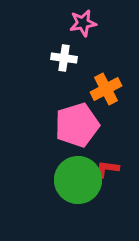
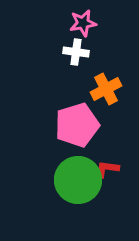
white cross: moved 12 px right, 6 px up
